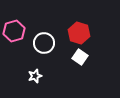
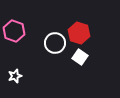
pink hexagon: rotated 25 degrees counterclockwise
white circle: moved 11 px right
white star: moved 20 px left
